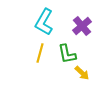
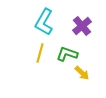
green L-shape: rotated 120 degrees clockwise
